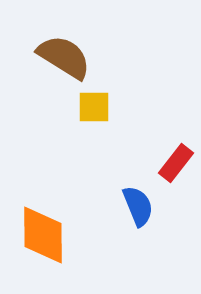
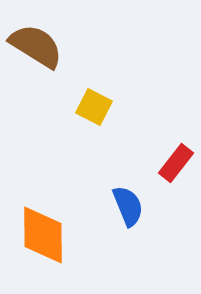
brown semicircle: moved 28 px left, 11 px up
yellow square: rotated 27 degrees clockwise
blue semicircle: moved 10 px left
